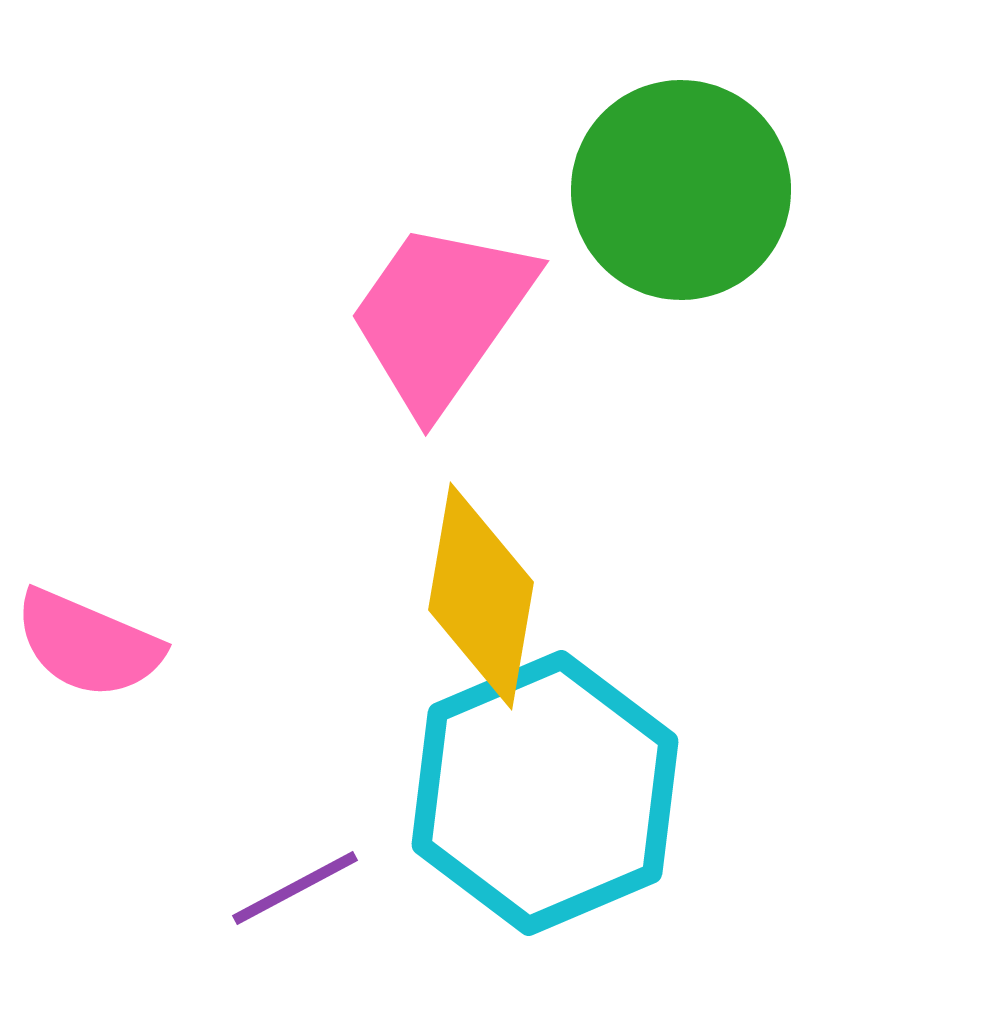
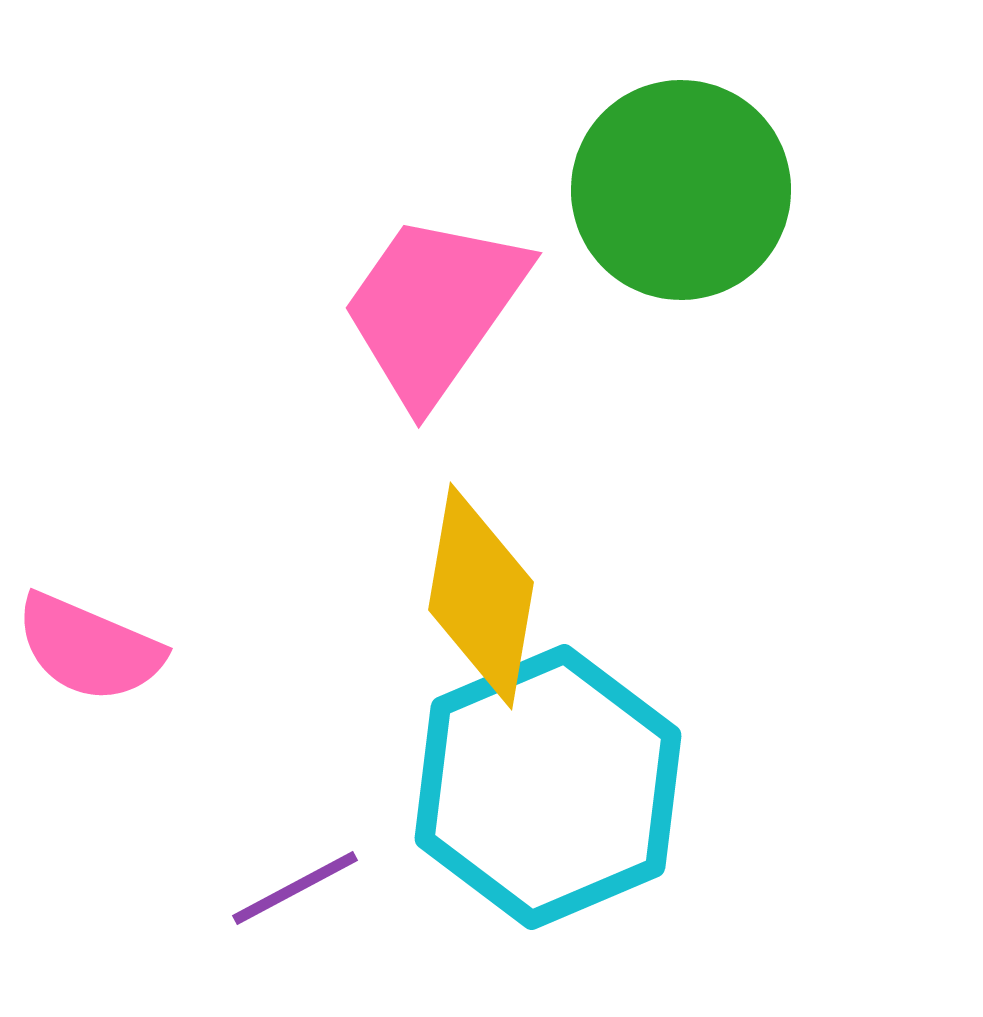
pink trapezoid: moved 7 px left, 8 px up
pink semicircle: moved 1 px right, 4 px down
cyan hexagon: moved 3 px right, 6 px up
